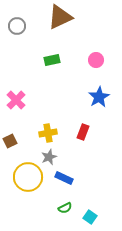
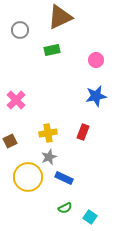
gray circle: moved 3 px right, 4 px down
green rectangle: moved 10 px up
blue star: moved 3 px left, 1 px up; rotated 20 degrees clockwise
